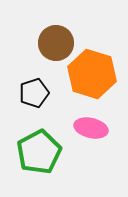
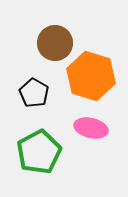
brown circle: moved 1 px left
orange hexagon: moved 1 px left, 2 px down
black pentagon: rotated 24 degrees counterclockwise
